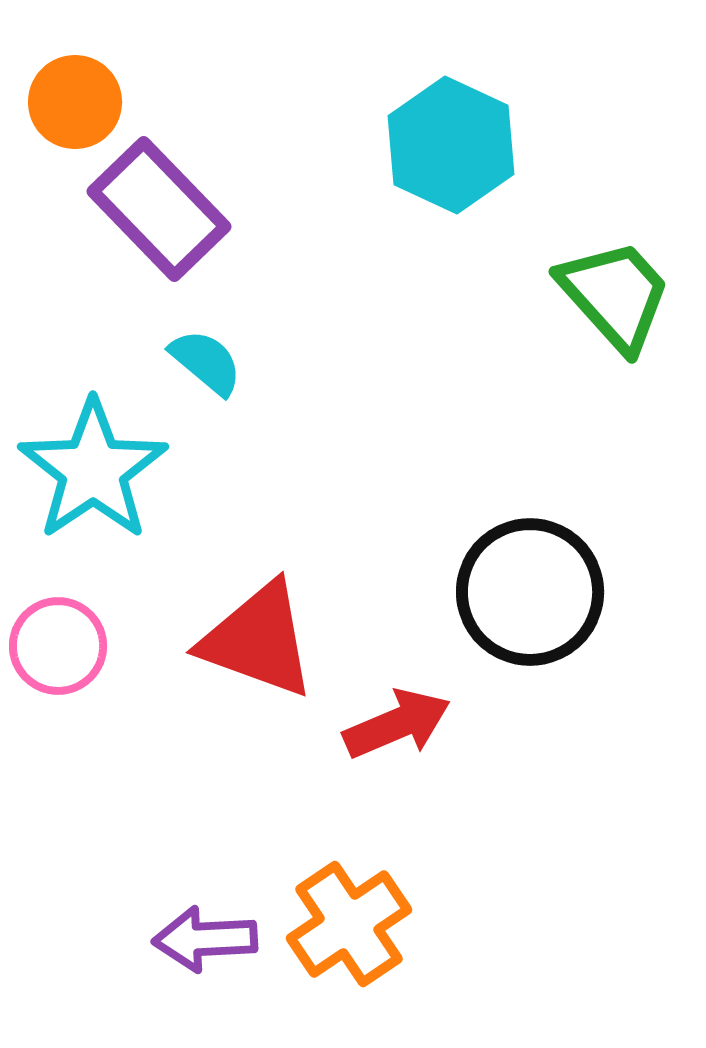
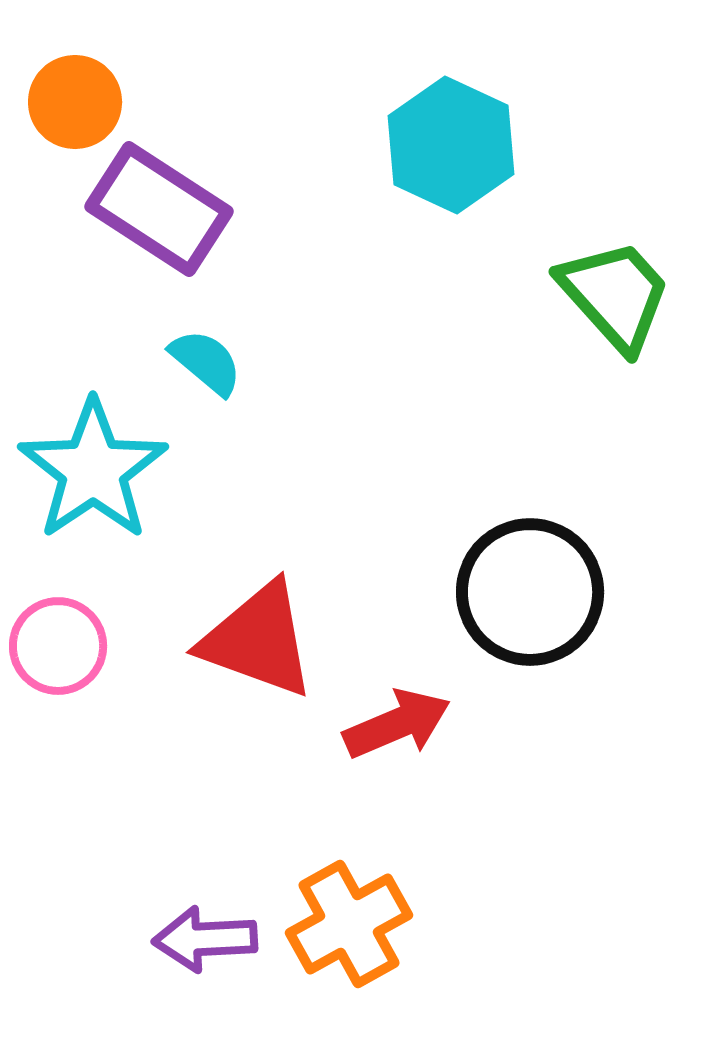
purple rectangle: rotated 13 degrees counterclockwise
orange cross: rotated 5 degrees clockwise
